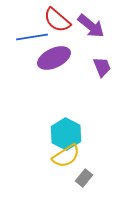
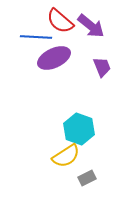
red semicircle: moved 3 px right, 1 px down
blue line: moved 4 px right; rotated 12 degrees clockwise
cyan hexagon: moved 13 px right, 5 px up; rotated 8 degrees counterclockwise
gray rectangle: moved 3 px right; rotated 24 degrees clockwise
